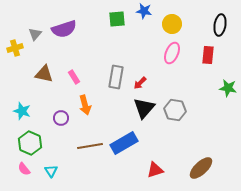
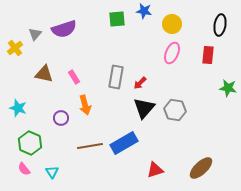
yellow cross: rotated 21 degrees counterclockwise
cyan star: moved 4 px left, 3 px up
cyan triangle: moved 1 px right, 1 px down
